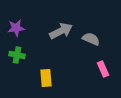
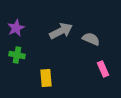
purple star: rotated 18 degrees counterclockwise
